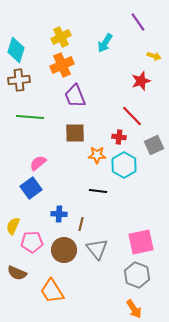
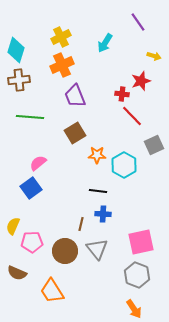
brown square: rotated 30 degrees counterclockwise
red cross: moved 3 px right, 43 px up
blue cross: moved 44 px right
brown circle: moved 1 px right, 1 px down
